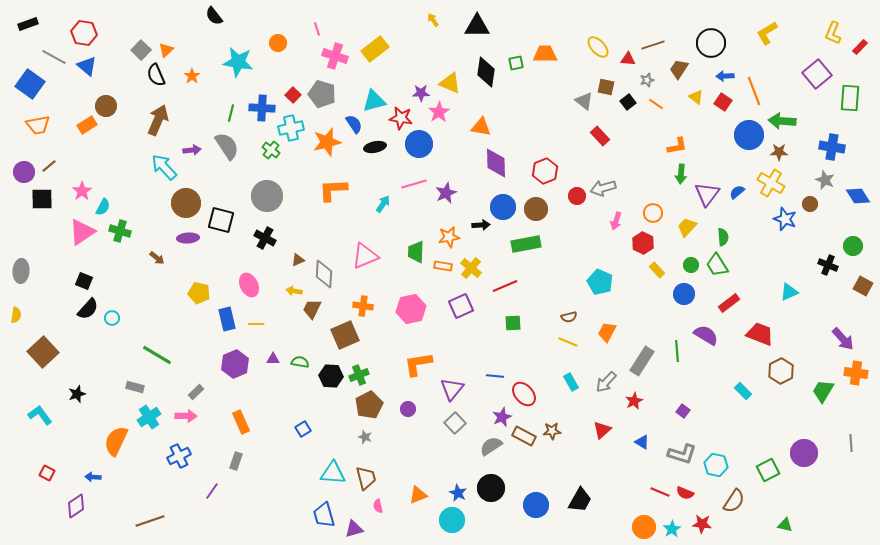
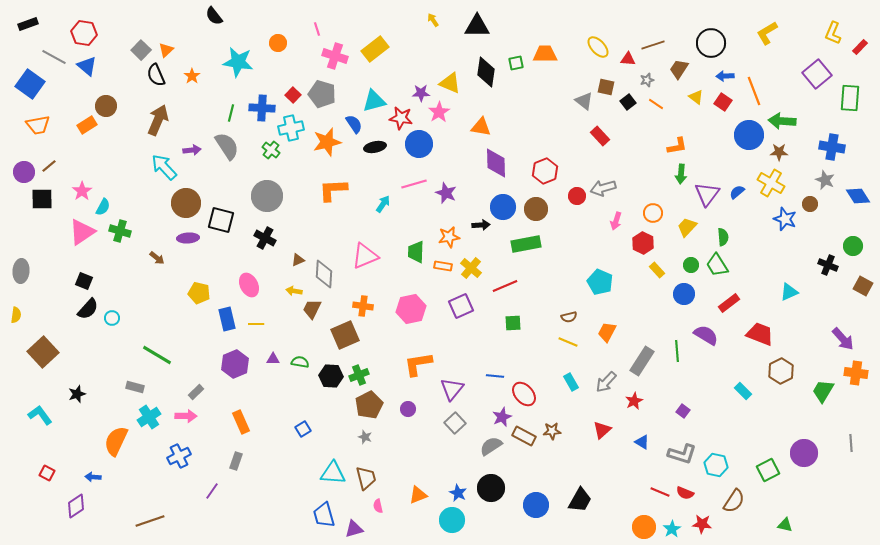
purple star at (446, 193): rotated 25 degrees counterclockwise
